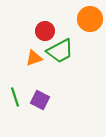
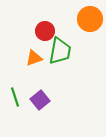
green trapezoid: rotated 52 degrees counterclockwise
purple square: rotated 24 degrees clockwise
